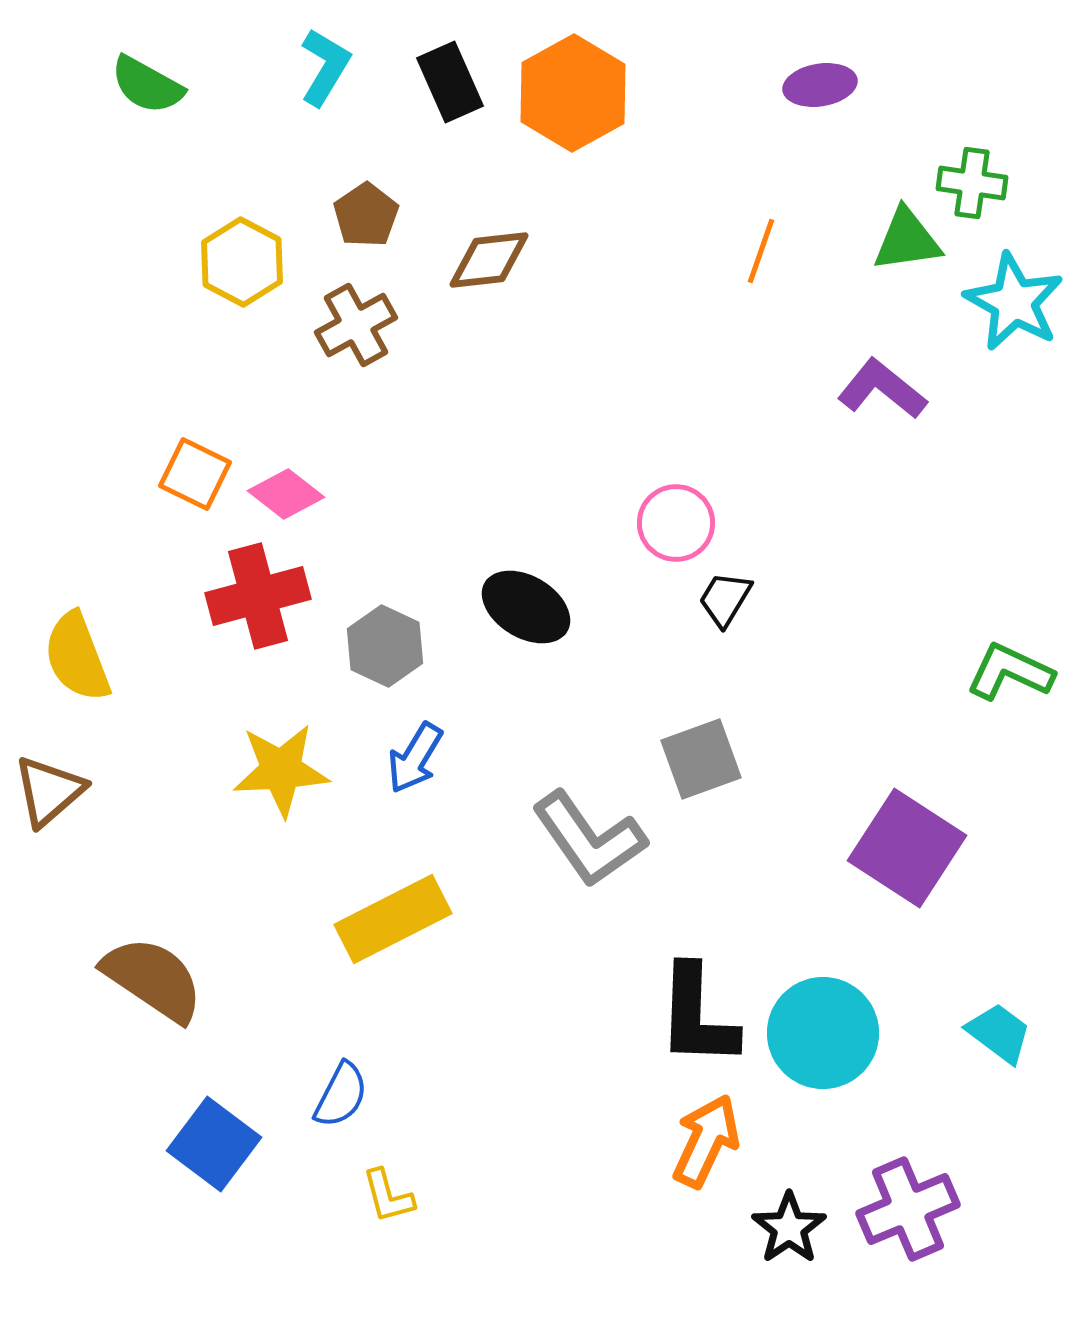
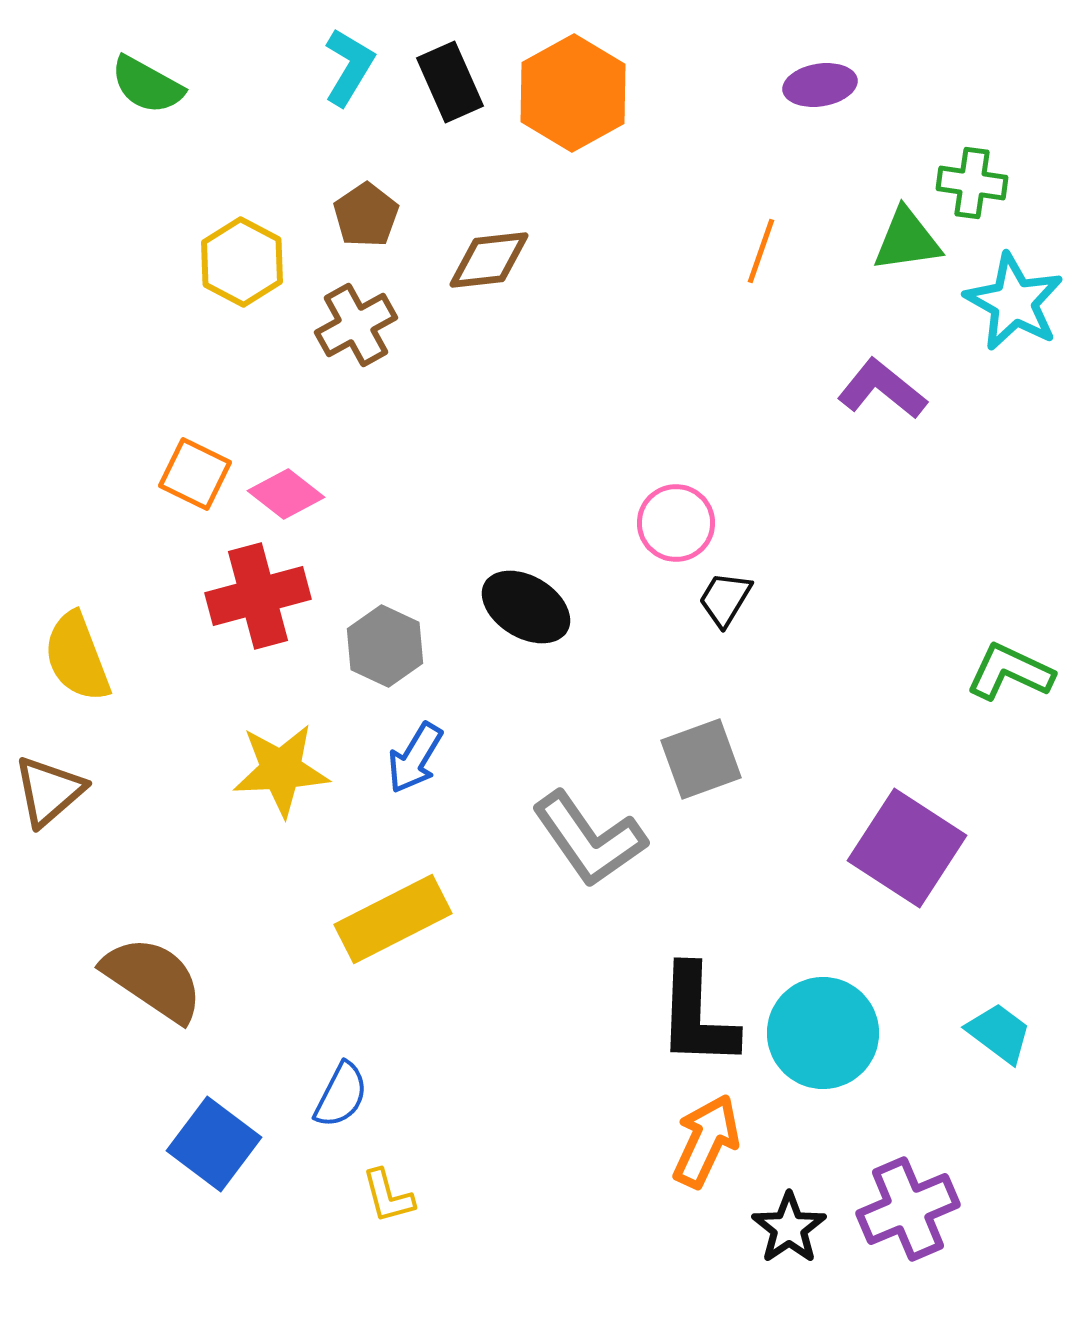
cyan L-shape: moved 24 px right
